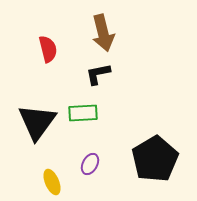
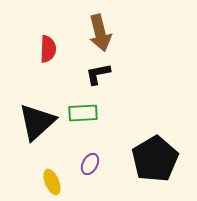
brown arrow: moved 3 px left
red semicircle: rotated 16 degrees clockwise
black triangle: rotated 12 degrees clockwise
